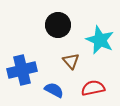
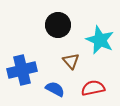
blue semicircle: moved 1 px right, 1 px up
